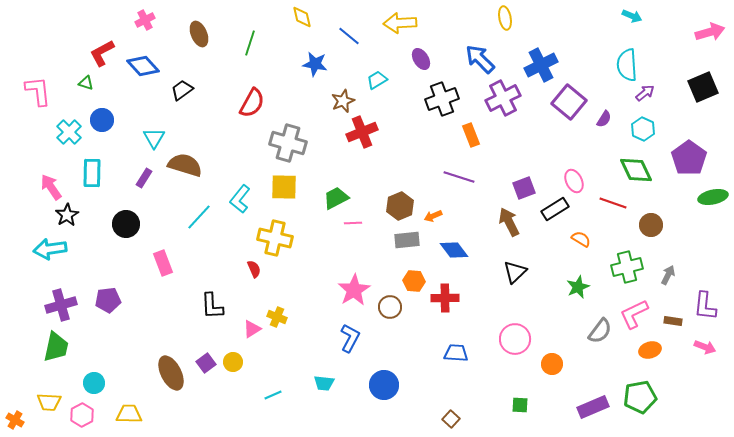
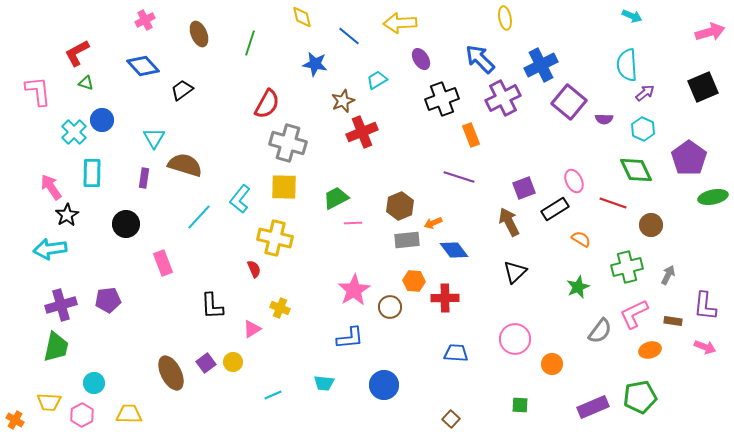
red L-shape at (102, 53): moved 25 px left
red semicircle at (252, 103): moved 15 px right, 1 px down
purple semicircle at (604, 119): rotated 60 degrees clockwise
cyan cross at (69, 132): moved 5 px right
purple rectangle at (144, 178): rotated 24 degrees counterclockwise
orange arrow at (433, 216): moved 7 px down
yellow cross at (277, 317): moved 3 px right, 9 px up
blue L-shape at (350, 338): rotated 56 degrees clockwise
